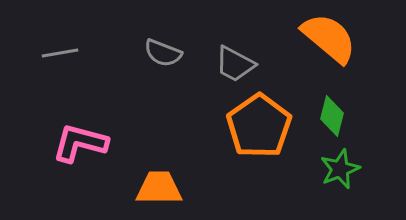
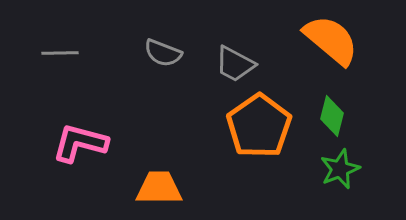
orange semicircle: moved 2 px right, 2 px down
gray line: rotated 9 degrees clockwise
